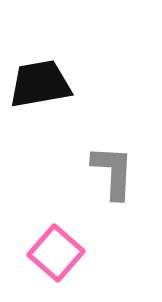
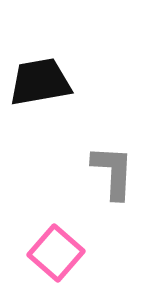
black trapezoid: moved 2 px up
